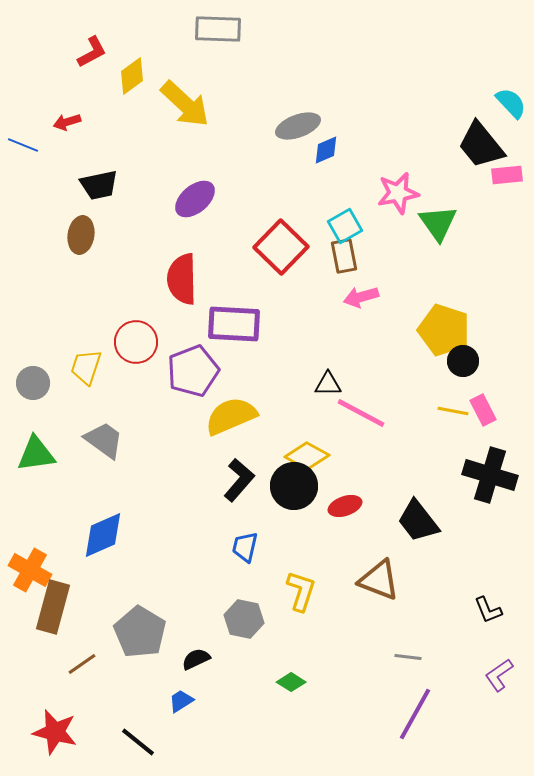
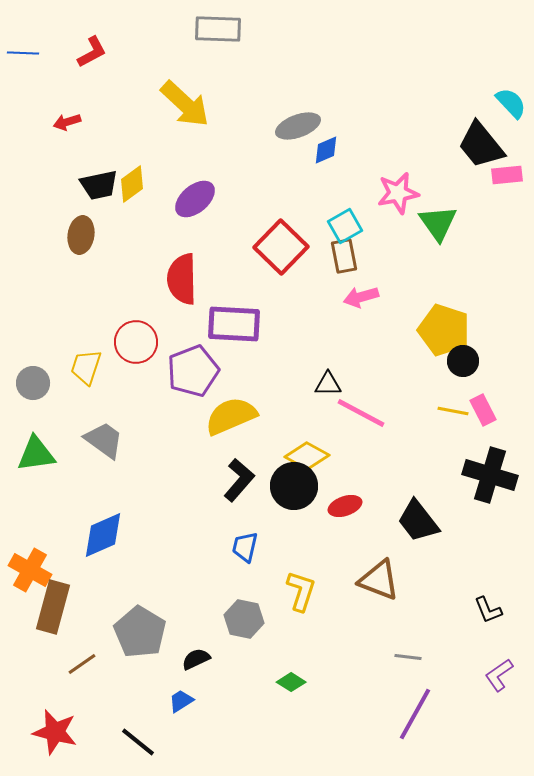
yellow diamond at (132, 76): moved 108 px down
blue line at (23, 145): moved 92 px up; rotated 20 degrees counterclockwise
